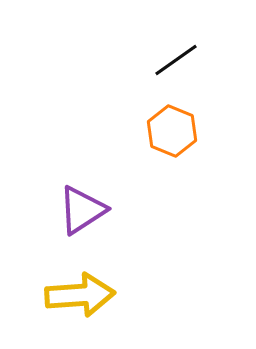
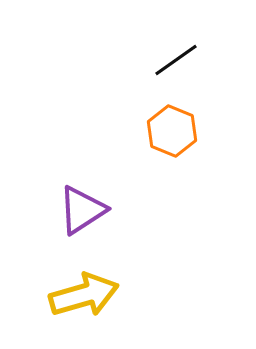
yellow arrow: moved 4 px right; rotated 12 degrees counterclockwise
